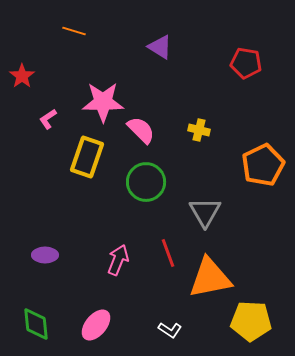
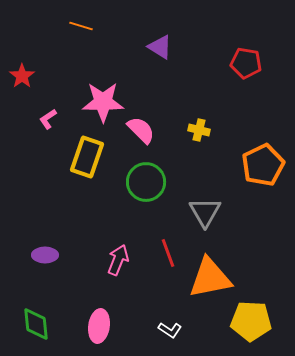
orange line: moved 7 px right, 5 px up
pink ellipse: moved 3 px right, 1 px down; rotated 32 degrees counterclockwise
